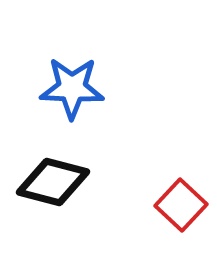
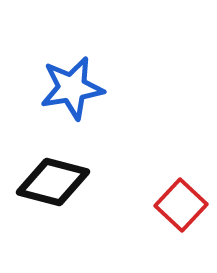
blue star: rotated 12 degrees counterclockwise
